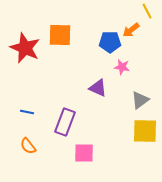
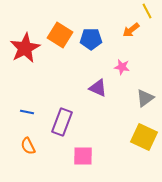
orange square: rotated 30 degrees clockwise
blue pentagon: moved 19 px left, 3 px up
red star: rotated 20 degrees clockwise
gray triangle: moved 5 px right, 2 px up
purple rectangle: moved 3 px left
yellow square: moved 1 px left, 6 px down; rotated 24 degrees clockwise
orange semicircle: rotated 12 degrees clockwise
pink square: moved 1 px left, 3 px down
